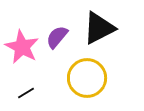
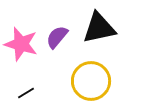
black triangle: rotated 15 degrees clockwise
pink star: moved 1 px left, 3 px up; rotated 12 degrees counterclockwise
yellow circle: moved 4 px right, 3 px down
